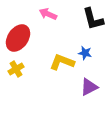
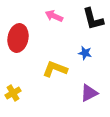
pink arrow: moved 6 px right, 2 px down
red ellipse: rotated 24 degrees counterclockwise
yellow L-shape: moved 7 px left, 7 px down
yellow cross: moved 3 px left, 24 px down
purple triangle: moved 6 px down
